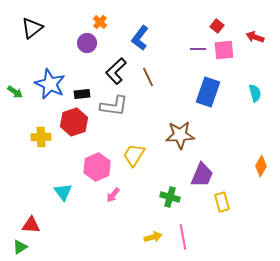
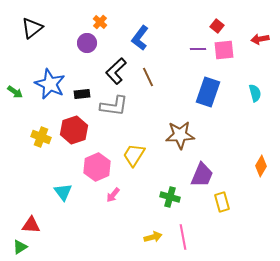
red arrow: moved 5 px right, 2 px down; rotated 30 degrees counterclockwise
red hexagon: moved 8 px down
yellow cross: rotated 24 degrees clockwise
